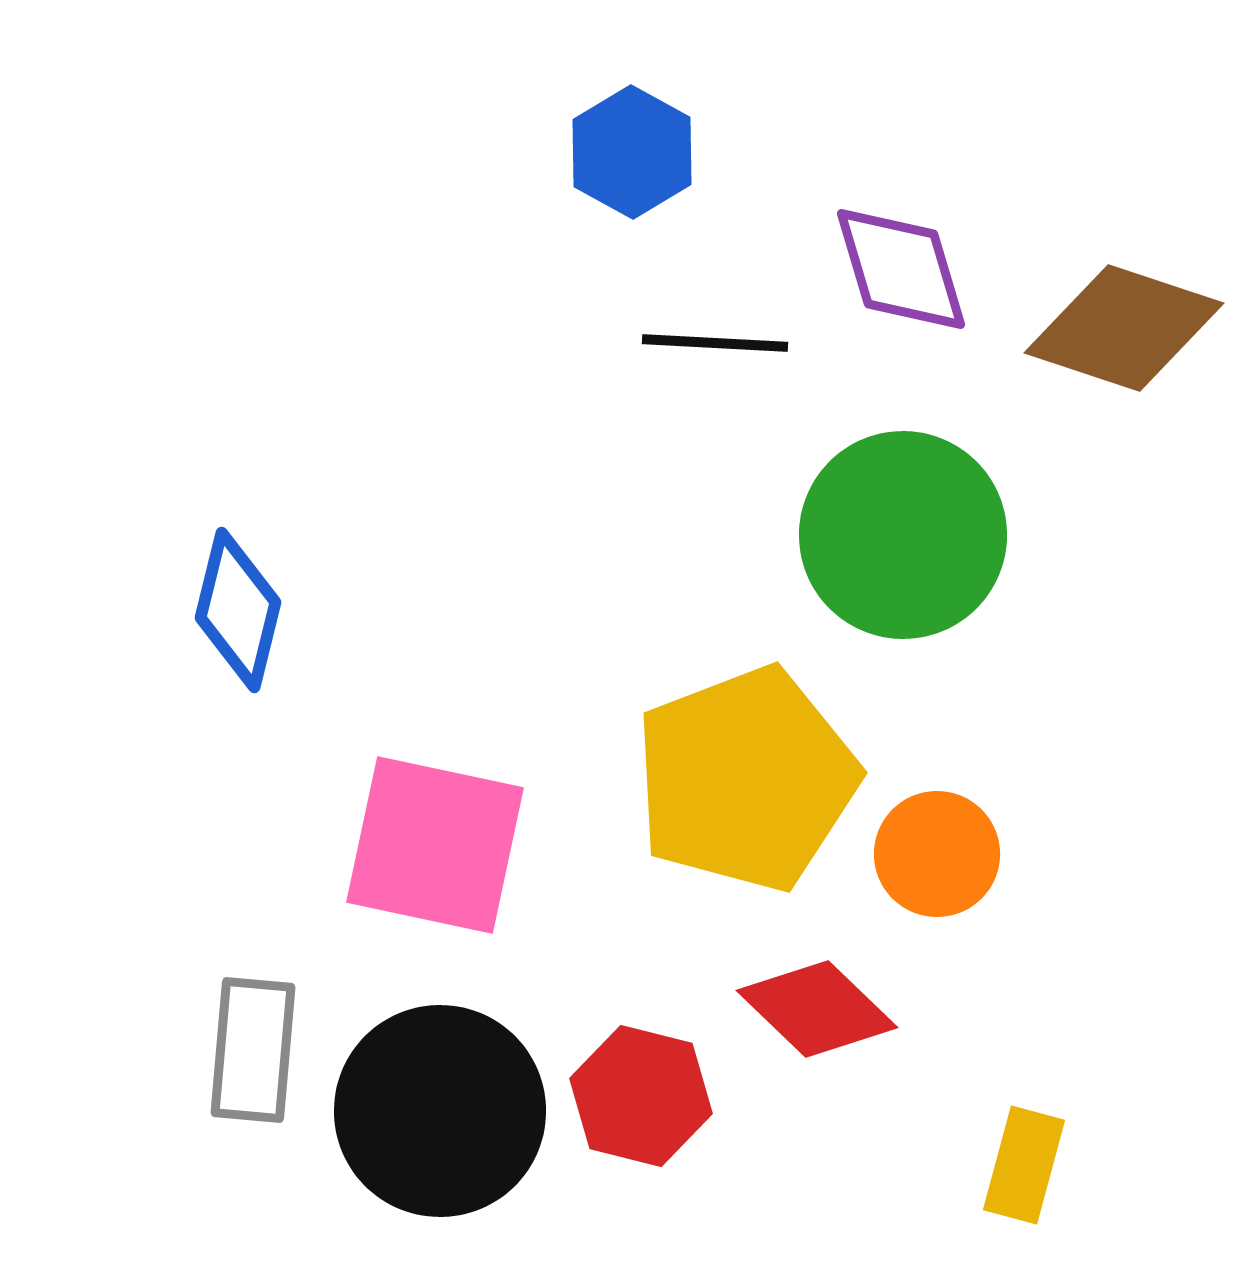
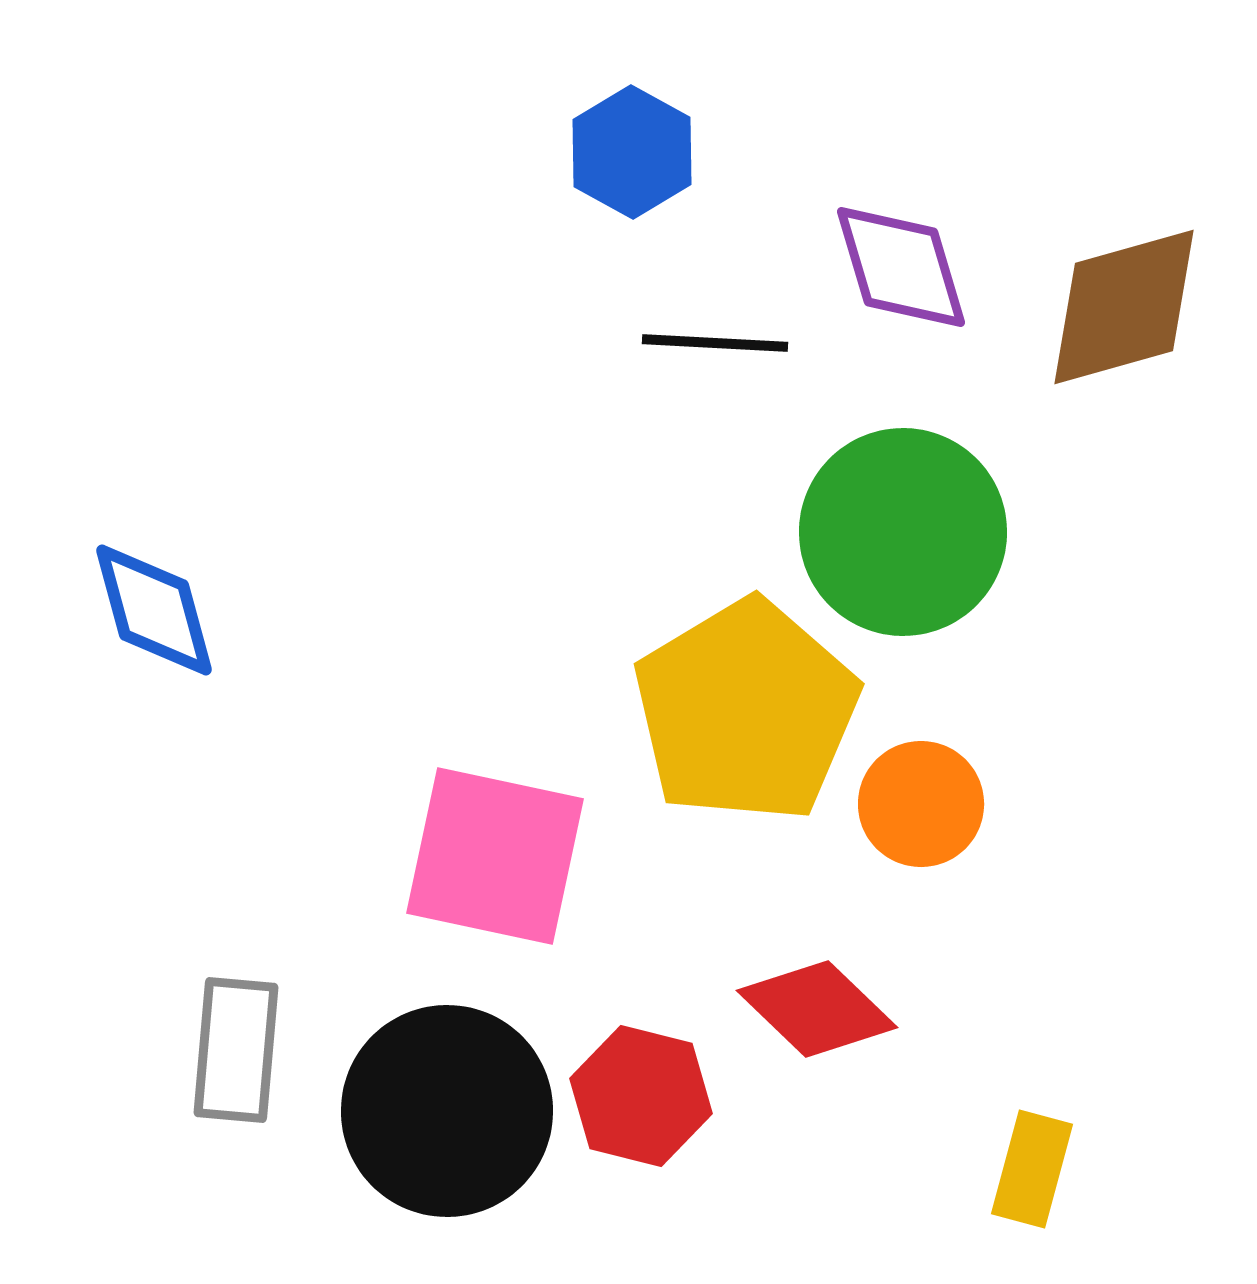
purple diamond: moved 2 px up
brown diamond: moved 21 px up; rotated 34 degrees counterclockwise
green circle: moved 3 px up
blue diamond: moved 84 px left; rotated 29 degrees counterclockwise
yellow pentagon: moved 68 px up; rotated 10 degrees counterclockwise
pink square: moved 60 px right, 11 px down
orange circle: moved 16 px left, 50 px up
gray rectangle: moved 17 px left
black circle: moved 7 px right
yellow rectangle: moved 8 px right, 4 px down
